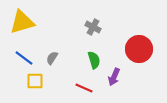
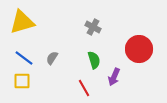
yellow square: moved 13 px left
red line: rotated 36 degrees clockwise
